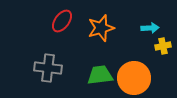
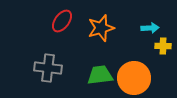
yellow cross: rotated 14 degrees clockwise
